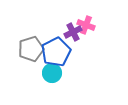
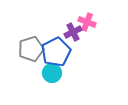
pink cross: moved 1 px right, 3 px up
